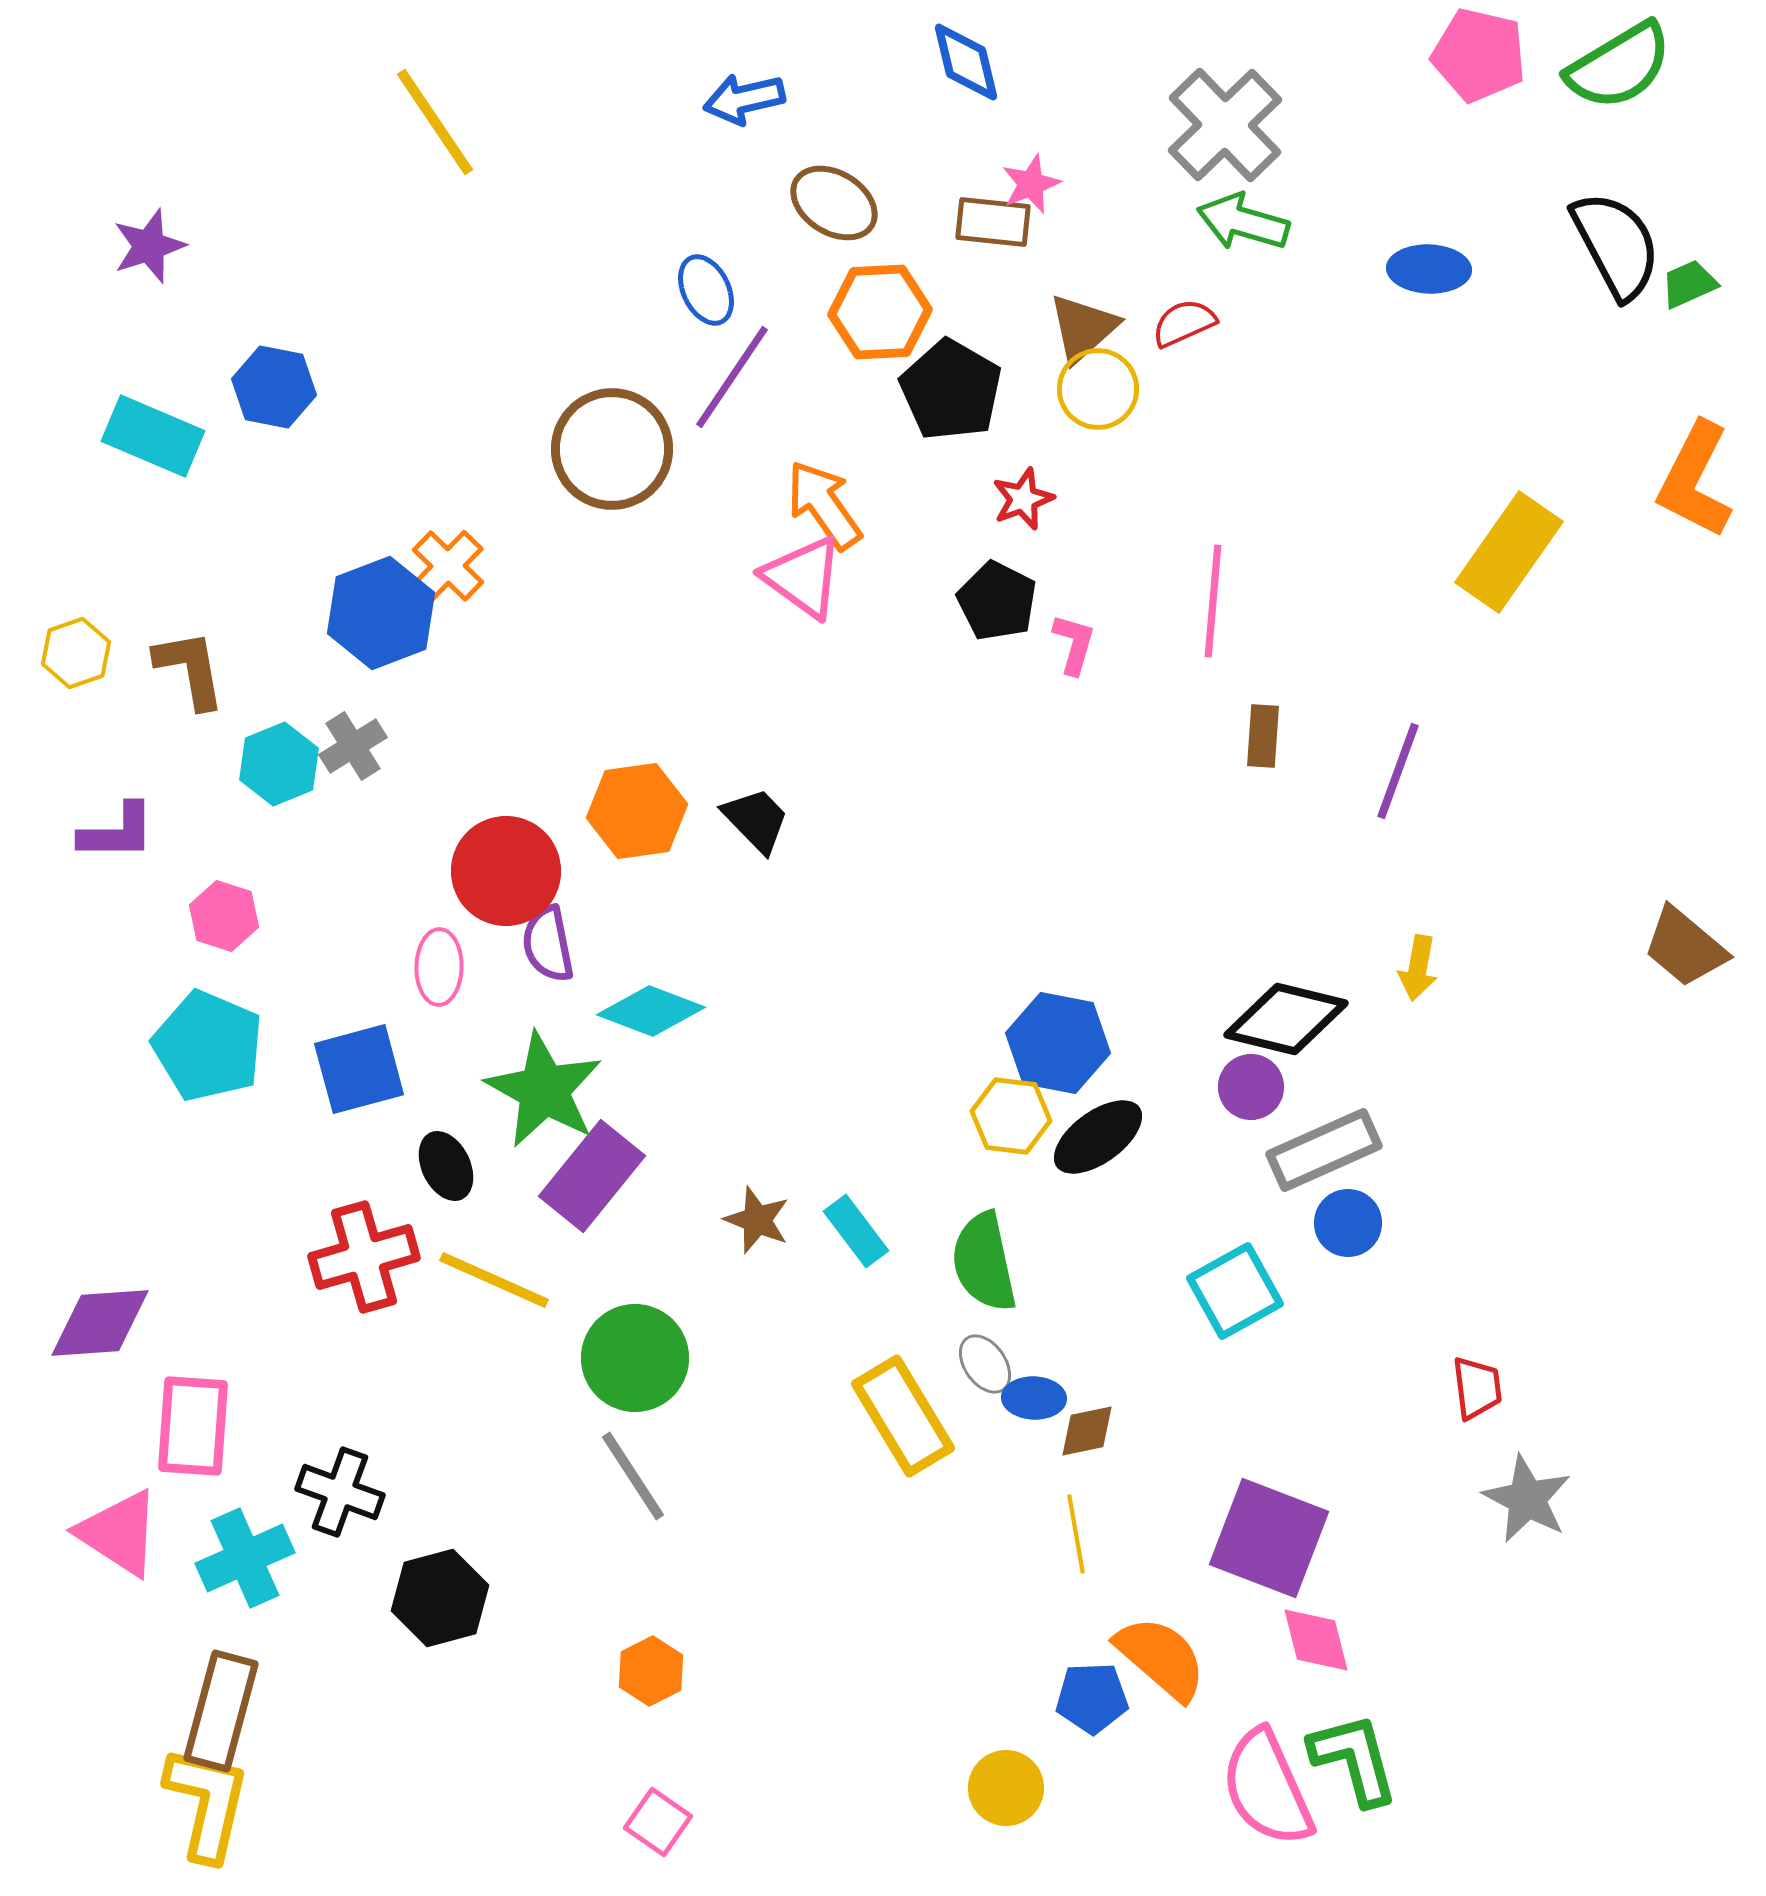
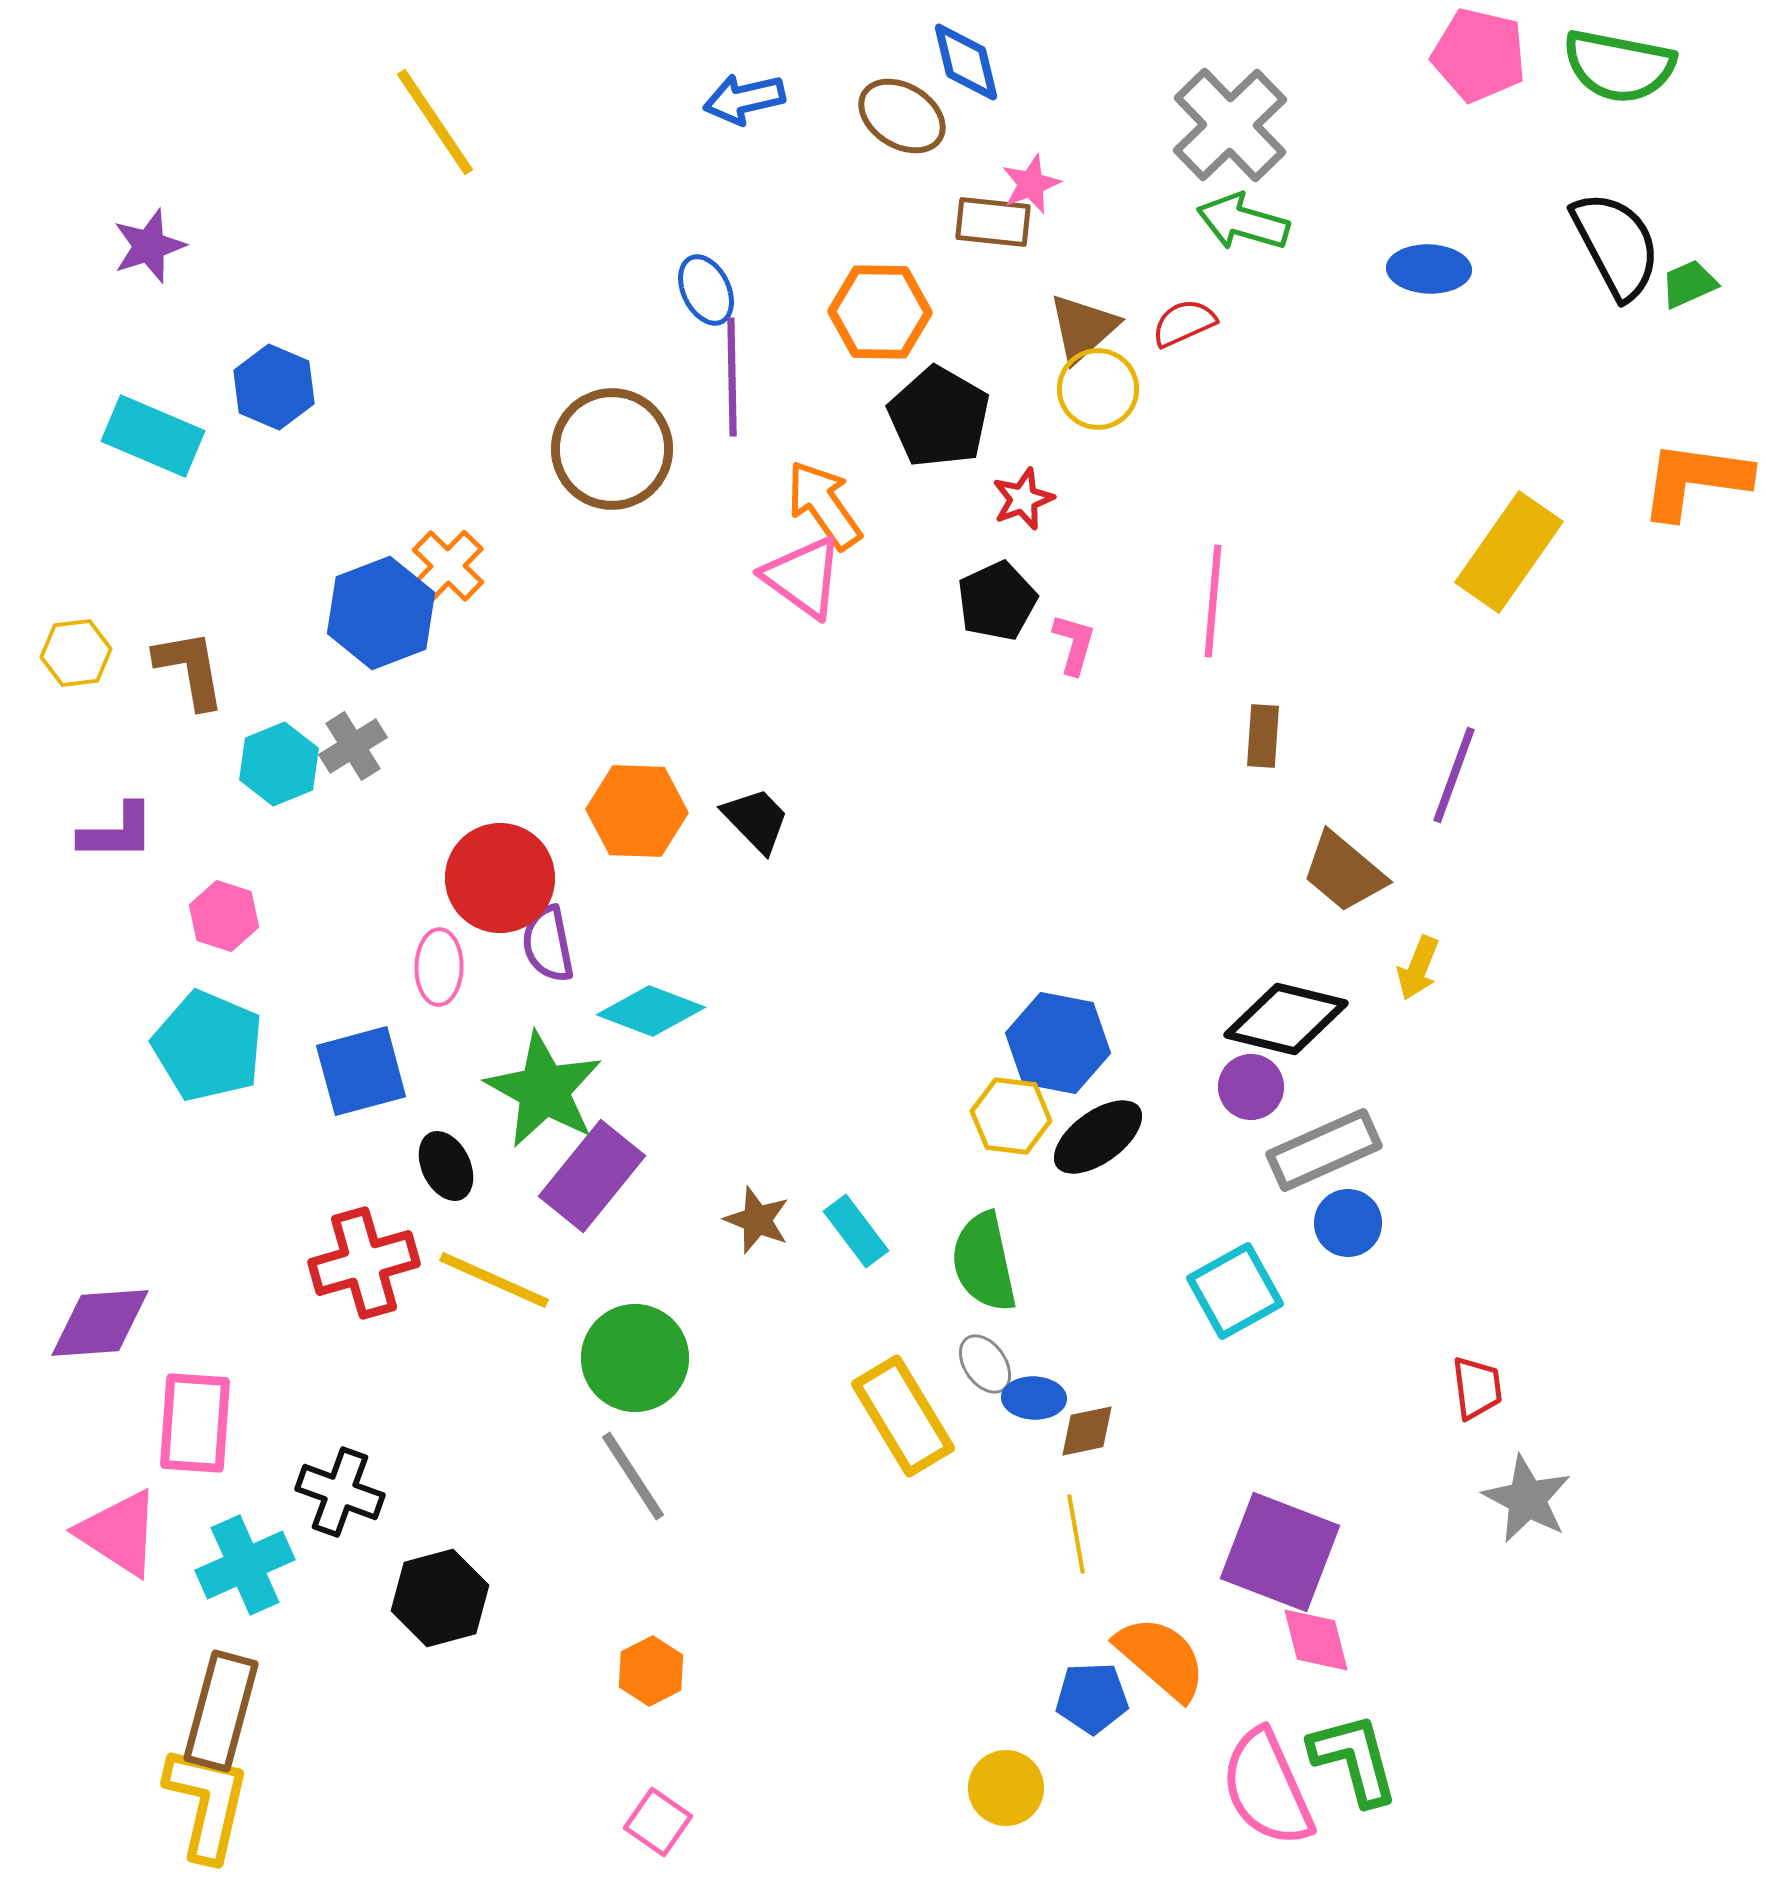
green semicircle at (1619, 66): rotated 42 degrees clockwise
gray cross at (1225, 125): moved 5 px right
brown ellipse at (834, 203): moved 68 px right, 87 px up
orange hexagon at (880, 312): rotated 4 degrees clockwise
purple line at (732, 377): rotated 35 degrees counterclockwise
blue hexagon at (274, 387): rotated 12 degrees clockwise
black pentagon at (951, 390): moved 12 px left, 27 px down
orange L-shape at (1695, 480): rotated 71 degrees clockwise
black pentagon at (997, 601): rotated 20 degrees clockwise
yellow hexagon at (76, 653): rotated 12 degrees clockwise
purple line at (1398, 771): moved 56 px right, 4 px down
orange hexagon at (637, 811): rotated 10 degrees clockwise
red circle at (506, 871): moved 6 px left, 7 px down
brown trapezoid at (1685, 947): moved 341 px left, 75 px up
yellow arrow at (1418, 968): rotated 12 degrees clockwise
blue square at (359, 1069): moved 2 px right, 2 px down
red cross at (364, 1257): moved 6 px down
pink rectangle at (193, 1426): moved 2 px right, 3 px up
purple square at (1269, 1538): moved 11 px right, 14 px down
cyan cross at (245, 1558): moved 7 px down
